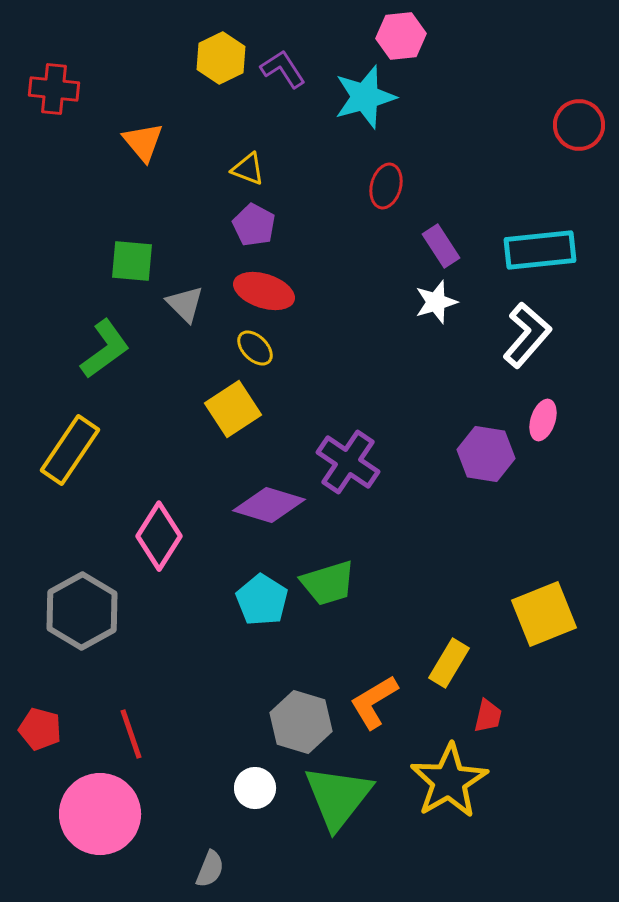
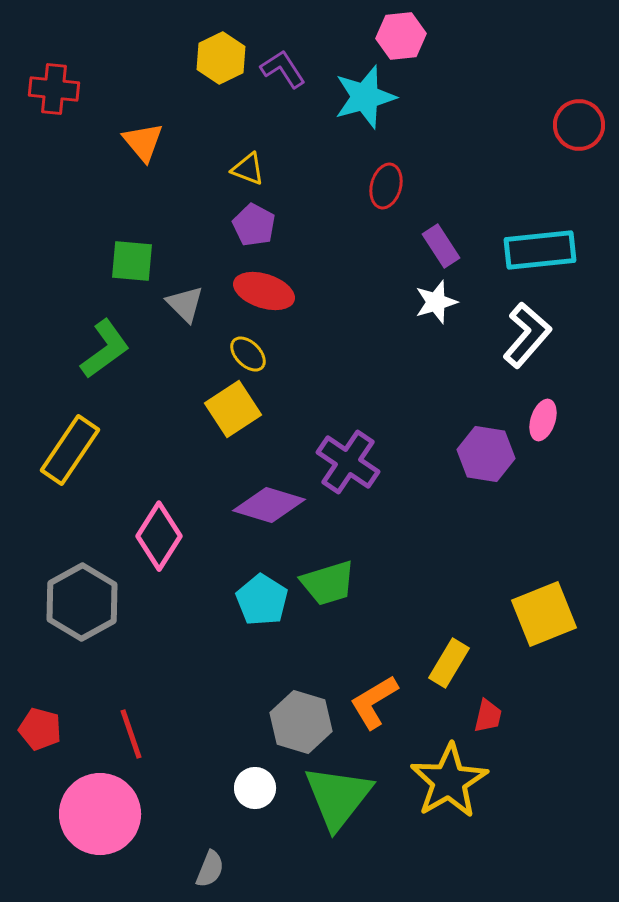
yellow ellipse at (255, 348): moved 7 px left, 6 px down
gray hexagon at (82, 611): moved 9 px up
